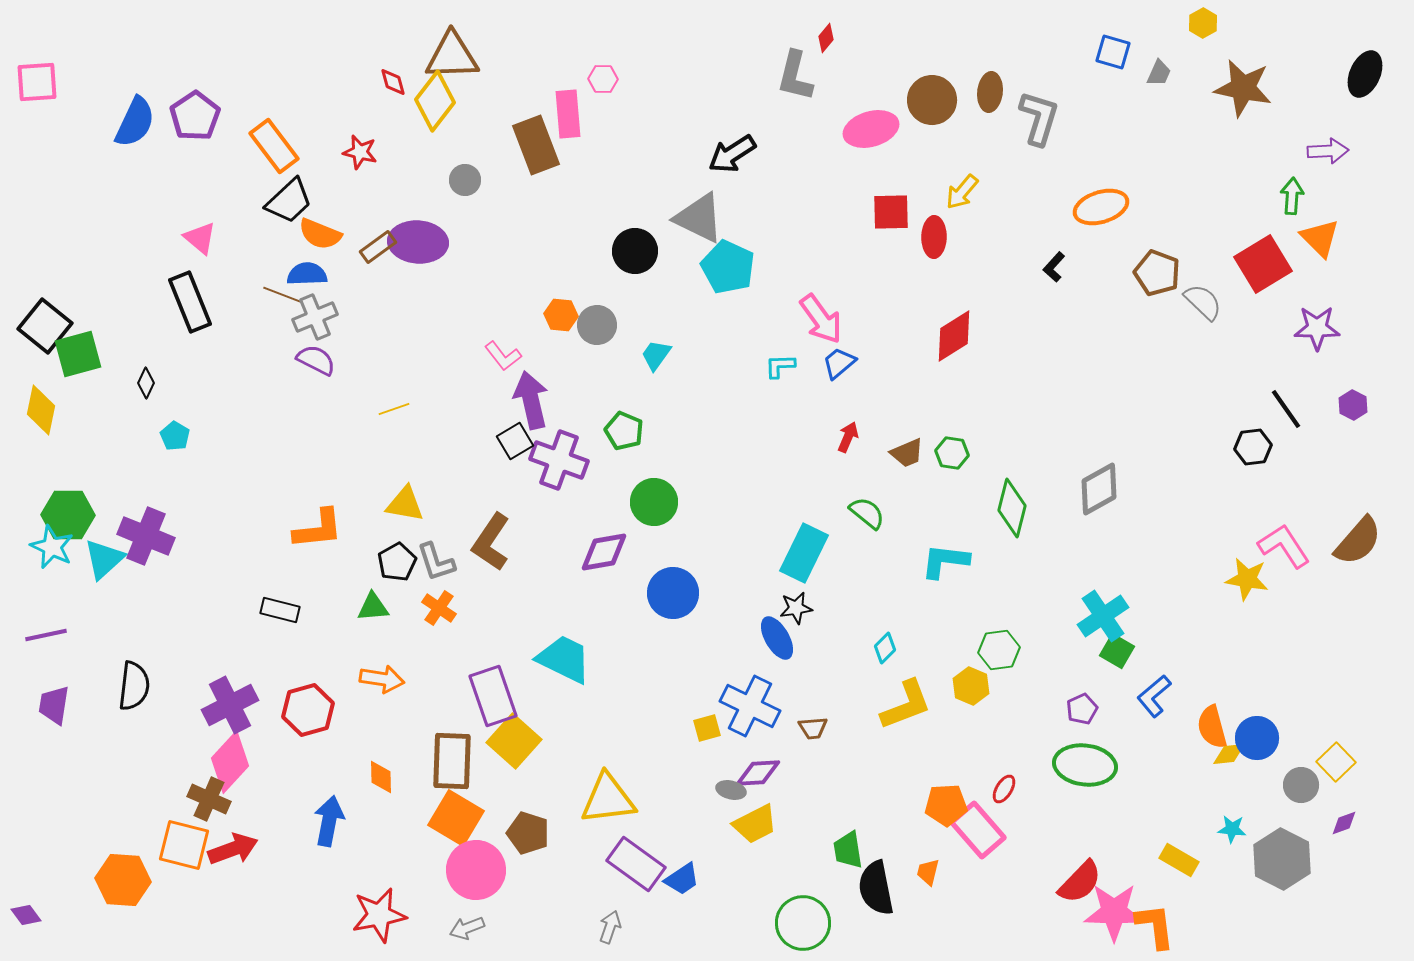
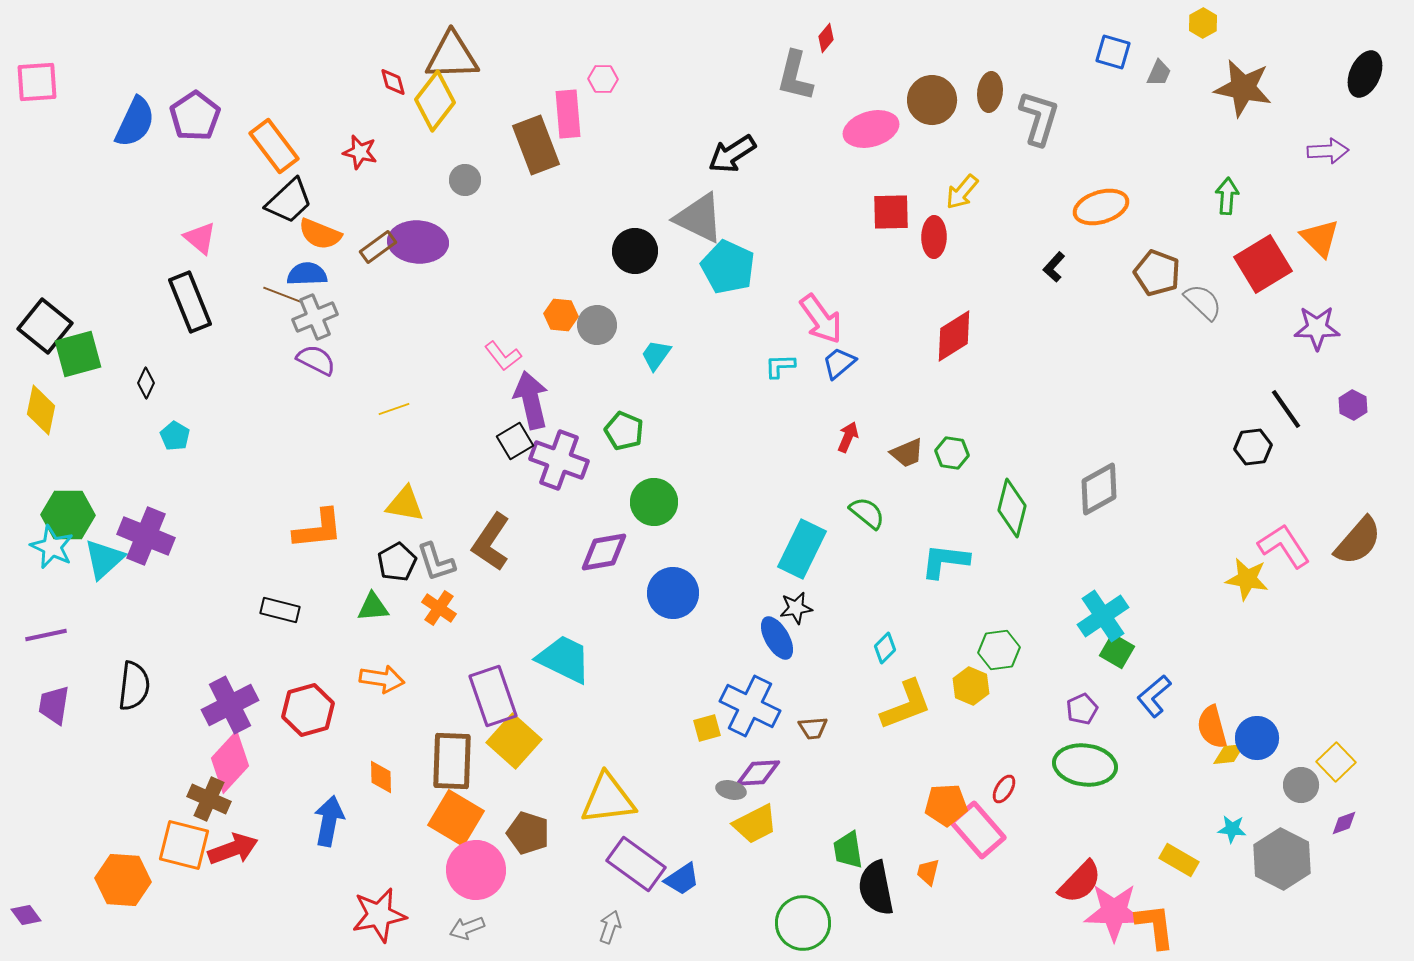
green arrow at (1292, 196): moved 65 px left
cyan rectangle at (804, 553): moved 2 px left, 4 px up
